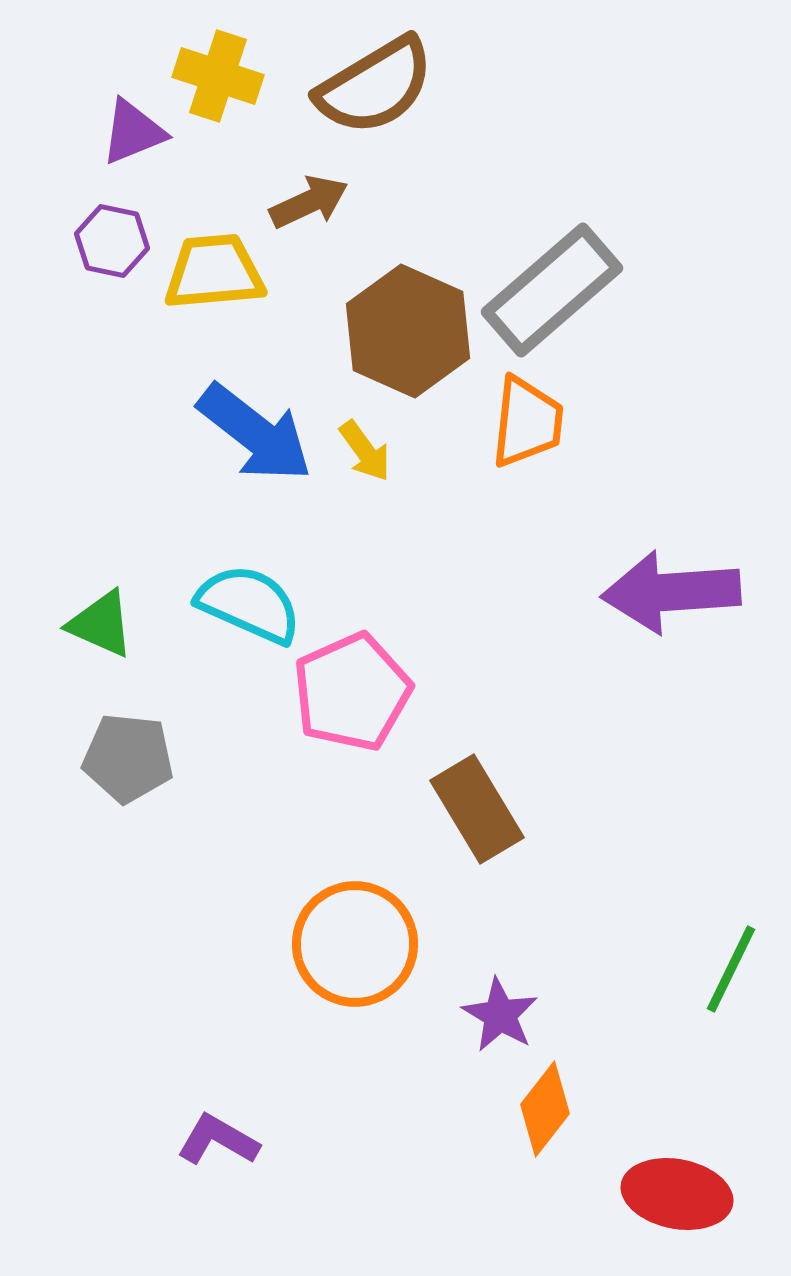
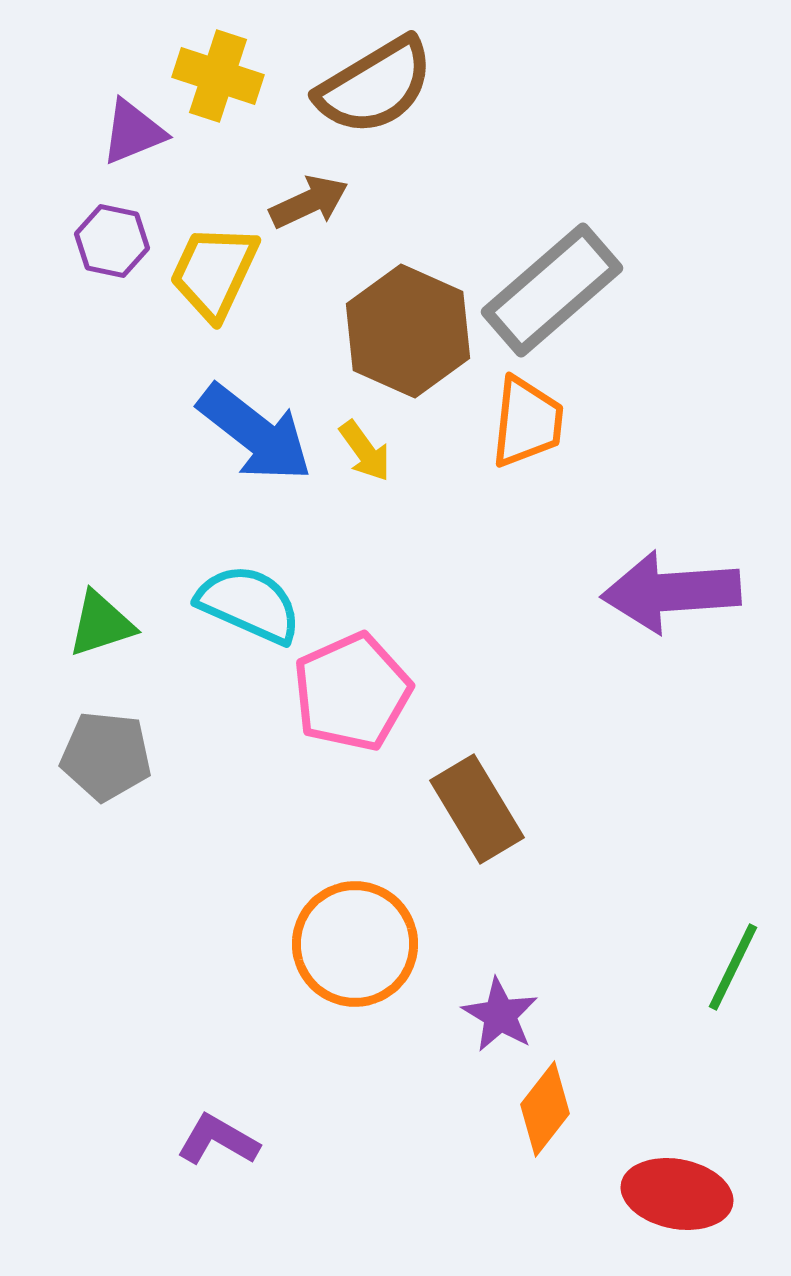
yellow trapezoid: rotated 60 degrees counterclockwise
green triangle: rotated 42 degrees counterclockwise
gray pentagon: moved 22 px left, 2 px up
green line: moved 2 px right, 2 px up
